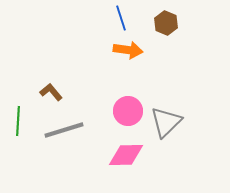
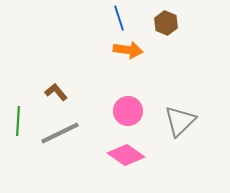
blue line: moved 2 px left
brown L-shape: moved 5 px right
gray triangle: moved 14 px right, 1 px up
gray line: moved 4 px left, 3 px down; rotated 9 degrees counterclockwise
pink diamond: rotated 36 degrees clockwise
